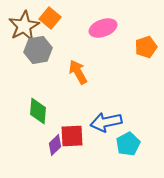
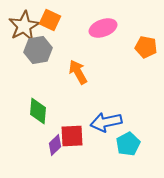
orange square: moved 2 px down; rotated 15 degrees counterclockwise
orange pentagon: rotated 30 degrees clockwise
